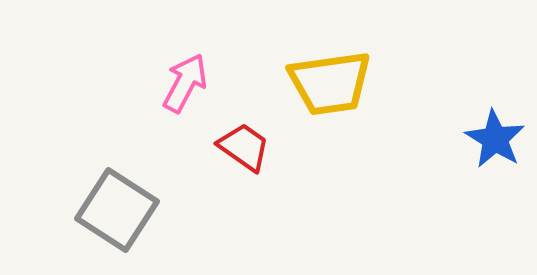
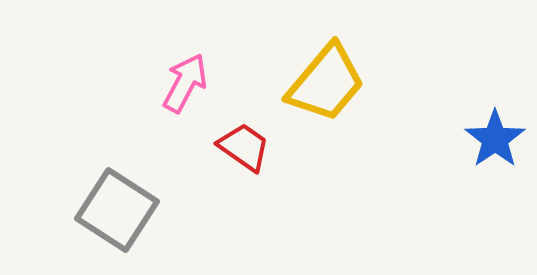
yellow trapezoid: moved 4 px left; rotated 42 degrees counterclockwise
blue star: rotated 6 degrees clockwise
